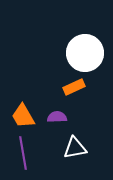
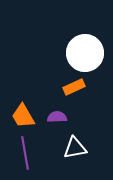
purple line: moved 2 px right
